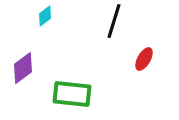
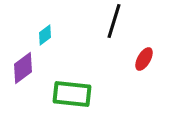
cyan diamond: moved 19 px down
